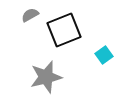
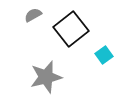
gray semicircle: moved 3 px right
black square: moved 7 px right, 1 px up; rotated 16 degrees counterclockwise
